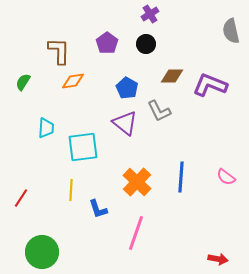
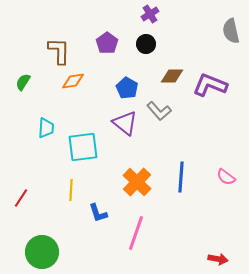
gray L-shape: rotated 15 degrees counterclockwise
blue L-shape: moved 4 px down
